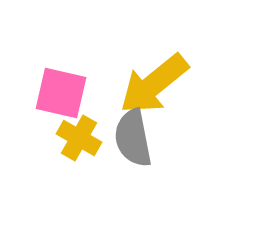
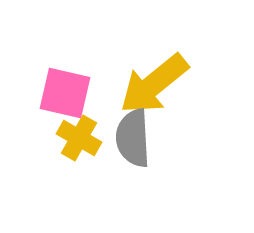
pink square: moved 4 px right
gray semicircle: rotated 8 degrees clockwise
